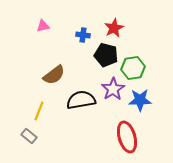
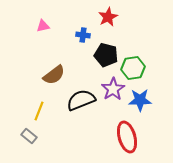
red star: moved 6 px left, 11 px up
black semicircle: rotated 12 degrees counterclockwise
